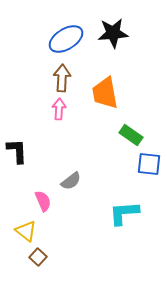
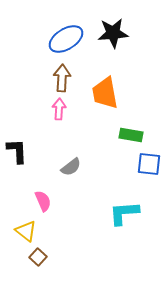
green rectangle: rotated 25 degrees counterclockwise
gray semicircle: moved 14 px up
